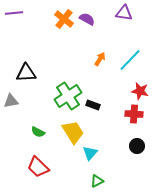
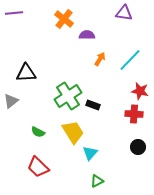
purple semicircle: moved 16 px down; rotated 28 degrees counterclockwise
gray triangle: rotated 28 degrees counterclockwise
black circle: moved 1 px right, 1 px down
